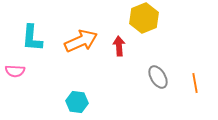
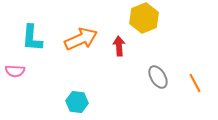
orange arrow: moved 2 px up
orange line: rotated 18 degrees counterclockwise
